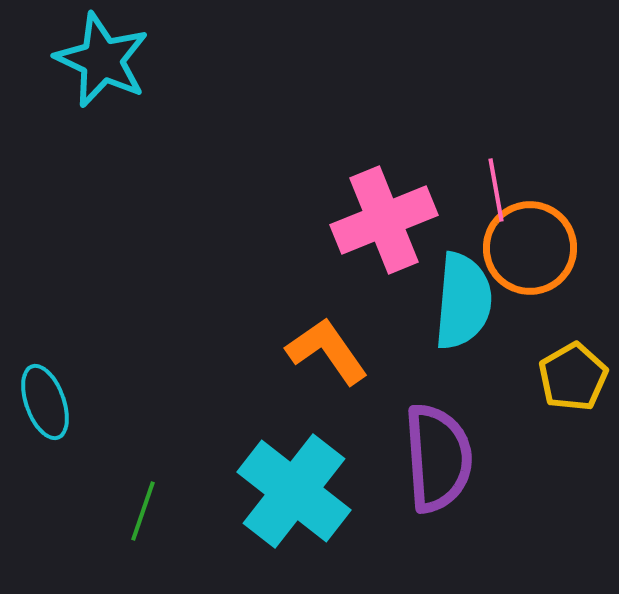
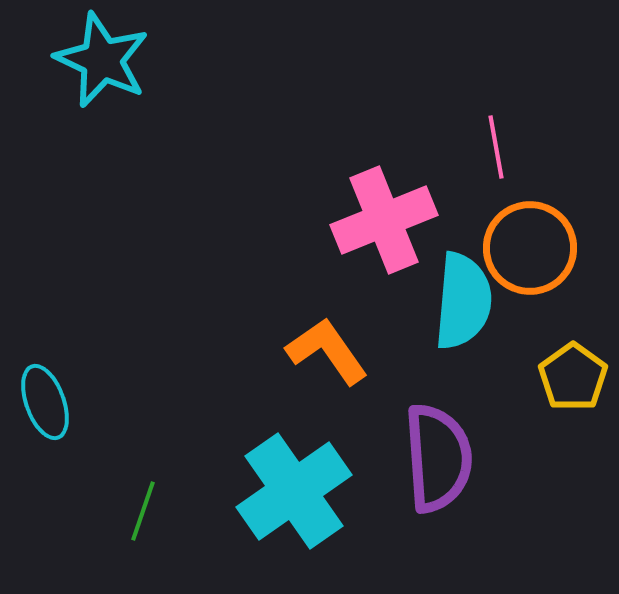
pink line: moved 43 px up
yellow pentagon: rotated 6 degrees counterclockwise
cyan cross: rotated 17 degrees clockwise
